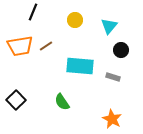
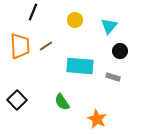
orange trapezoid: rotated 84 degrees counterclockwise
black circle: moved 1 px left, 1 px down
black square: moved 1 px right
orange star: moved 15 px left
